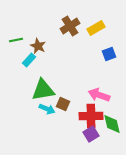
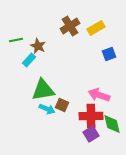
brown square: moved 1 px left, 1 px down
